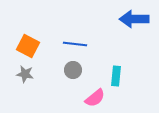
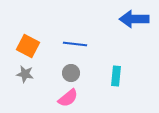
gray circle: moved 2 px left, 3 px down
pink semicircle: moved 27 px left
